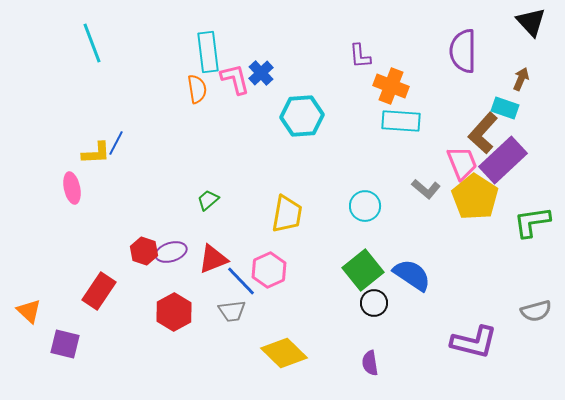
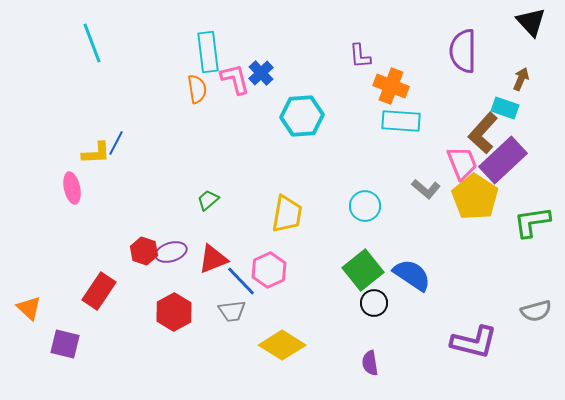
orange triangle at (29, 311): moved 3 px up
yellow diamond at (284, 353): moved 2 px left, 8 px up; rotated 12 degrees counterclockwise
